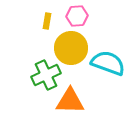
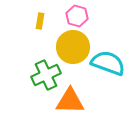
pink hexagon: rotated 20 degrees clockwise
yellow rectangle: moved 7 px left
yellow circle: moved 2 px right, 1 px up
